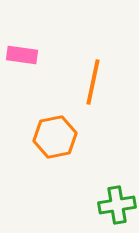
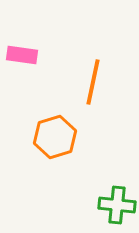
orange hexagon: rotated 6 degrees counterclockwise
green cross: rotated 15 degrees clockwise
